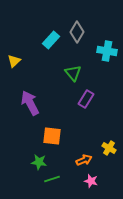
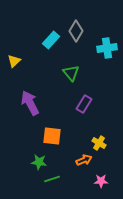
gray diamond: moved 1 px left, 1 px up
cyan cross: moved 3 px up; rotated 18 degrees counterclockwise
green triangle: moved 2 px left
purple rectangle: moved 2 px left, 5 px down
yellow cross: moved 10 px left, 5 px up
pink star: moved 10 px right; rotated 16 degrees counterclockwise
